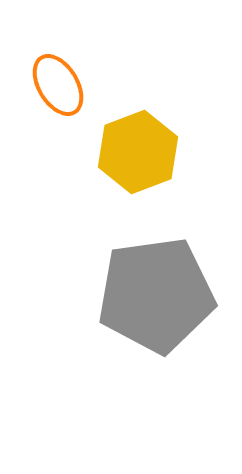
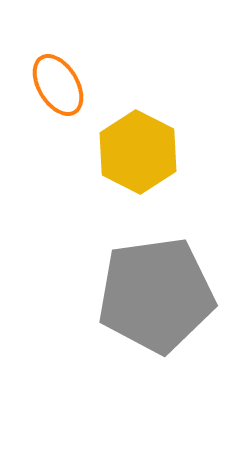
yellow hexagon: rotated 12 degrees counterclockwise
